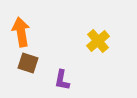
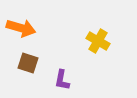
orange arrow: moved 4 px up; rotated 116 degrees clockwise
yellow cross: rotated 20 degrees counterclockwise
